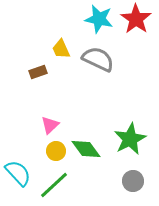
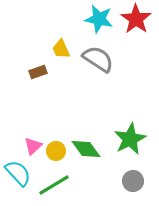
gray semicircle: rotated 8 degrees clockwise
pink triangle: moved 17 px left, 21 px down
green line: rotated 12 degrees clockwise
